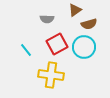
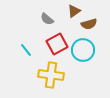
brown triangle: moved 1 px left, 1 px down
gray semicircle: rotated 40 degrees clockwise
cyan circle: moved 1 px left, 3 px down
